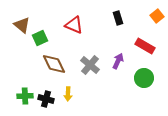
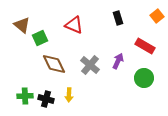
yellow arrow: moved 1 px right, 1 px down
